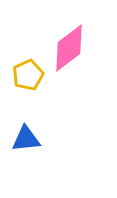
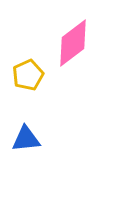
pink diamond: moved 4 px right, 5 px up
